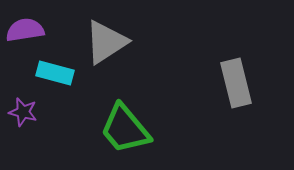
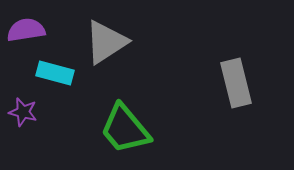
purple semicircle: moved 1 px right
